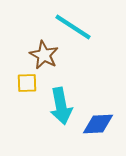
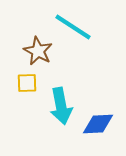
brown star: moved 6 px left, 4 px up
